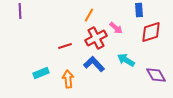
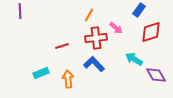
blue rectangle: rotated 40 degrees clockwise
red cross: rotated 20 degrees clockwise
red line: moved 3 px left
cyan arrow: moved 8 px right, 1 px up
